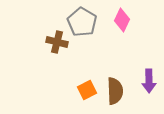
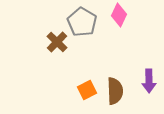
pink diamond: moved 3 px left, 5 px up
brown cross: rotated 30 degrees clockwise
